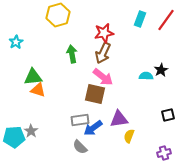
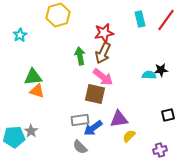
cyan rectangle: rotated 35 degrees counterclockwise
cyan star: moved 4 px right, 7 px up
green arrow: moved 8 px right, 2 px down
black star: rotated 24 degrees clockwise
cyan semicircle: moved 3 px right, 1 px up
orange triangle: moved 1 px left, 1 px down
yellow semicircle: rotated 24 degrees clockwise
purple cross: moved 4 px left, 3 px up
